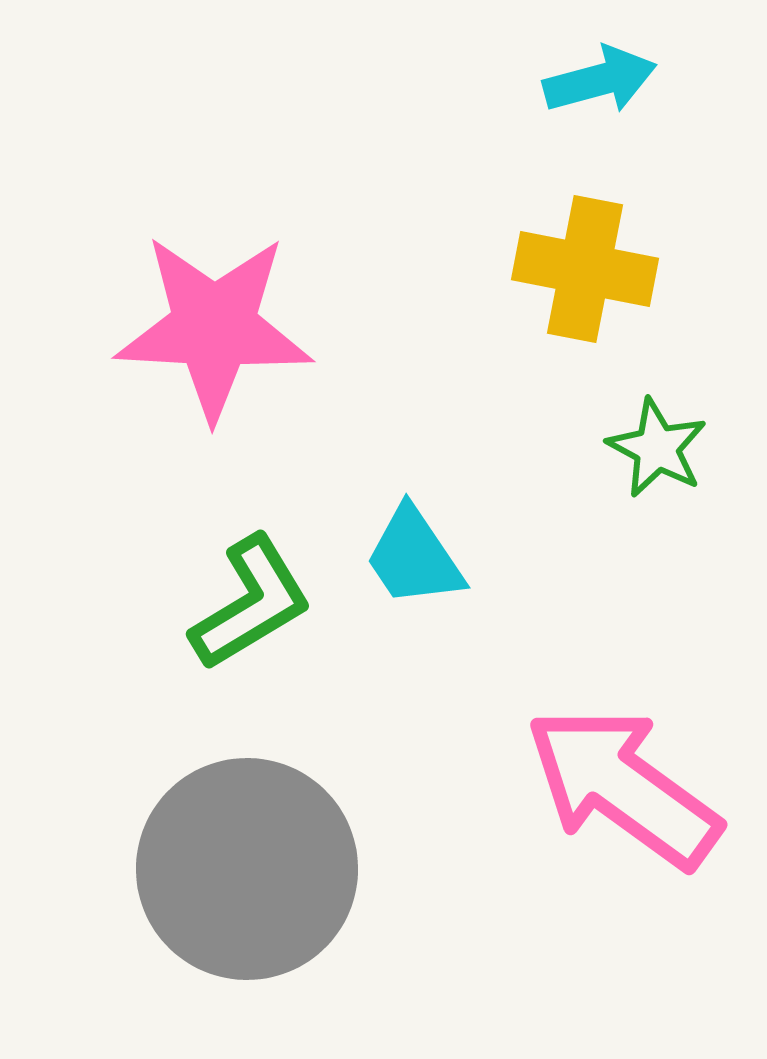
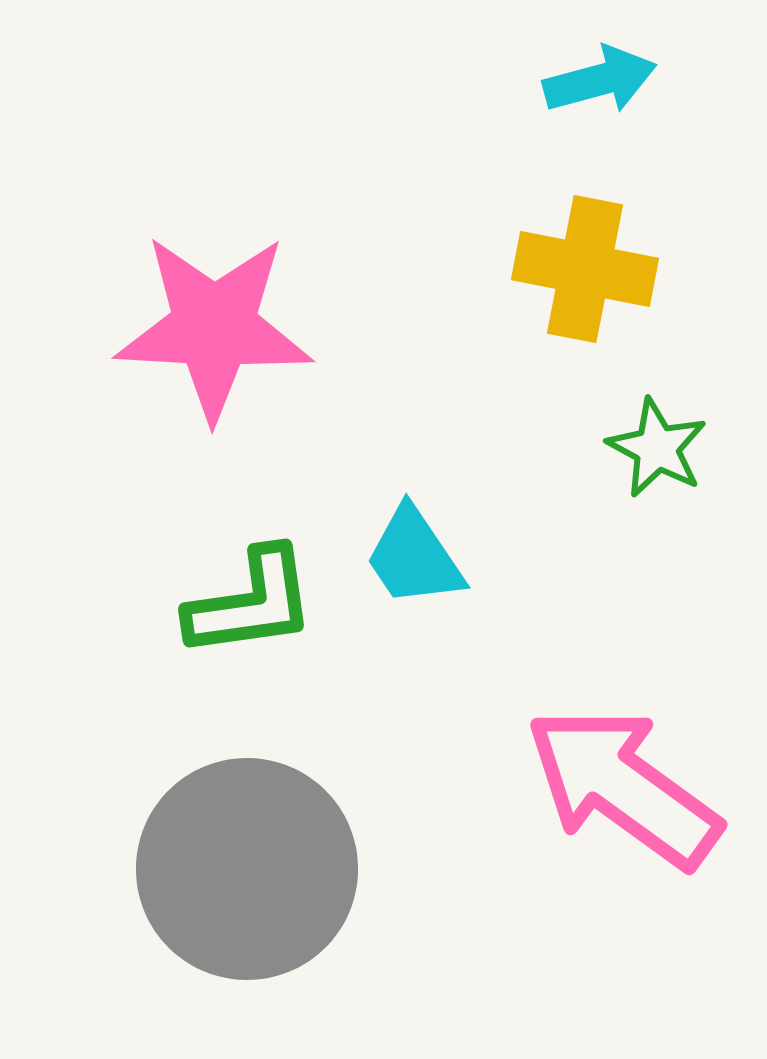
green L-shape: rotated 23 degrees clockwise
